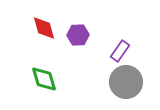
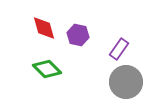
purple hexagon: rotated 15 degrees clockwise
purple rectangle: moved 1 px left, 2 px up
green diamond: moved 3 px right, 10 px up; rotated 28 degrees counterclockwise
